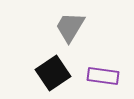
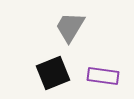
black square: rotated 12 degrees clockwise
